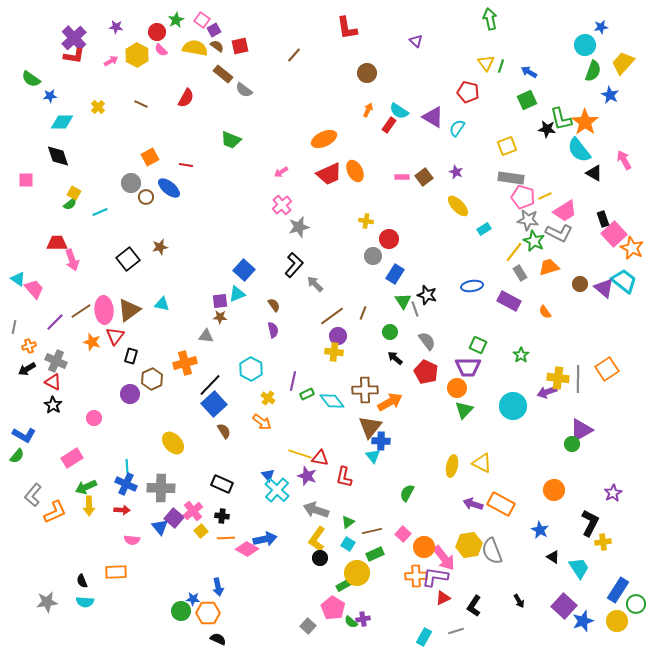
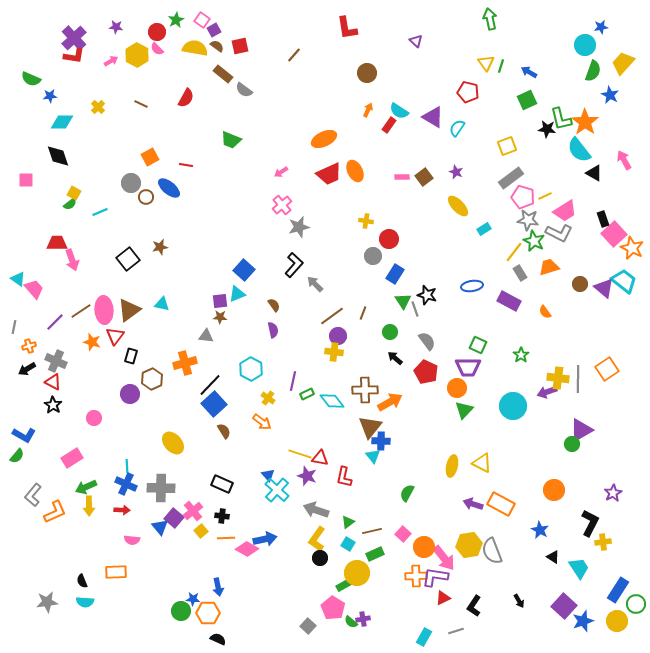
pink semicircle at (161, 50): moved 4 px left, 1 px up
green semicircle at (31, 79): rotated 12 degrees counterclockwise
gray rectangle at (511, 178): rotated 45 degrees counterclockwise
